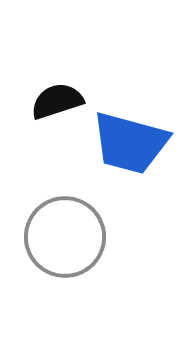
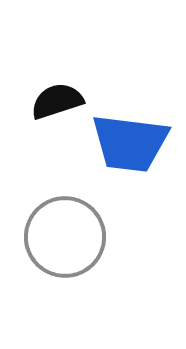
blue trapezoid: rotated 8 degrees counterclockwise
